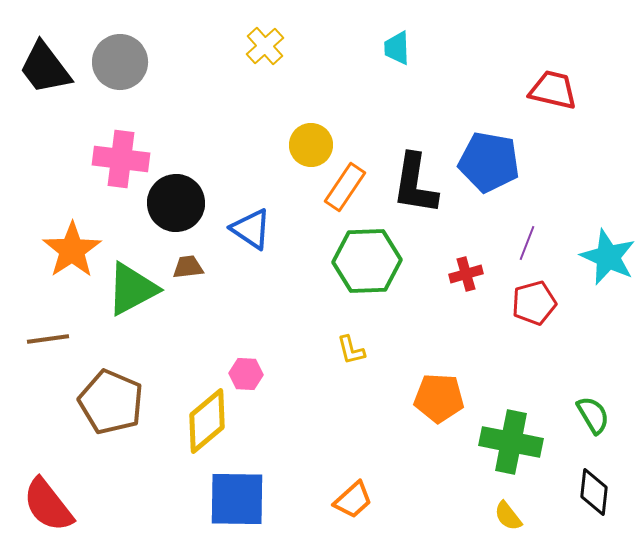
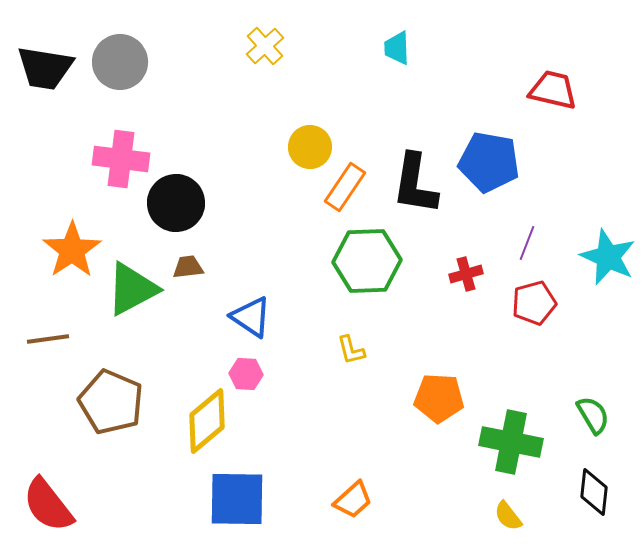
black trapezoid: rotated 44 degrees counterclockwise
yellow circle: moved 1 px left, 2 px down
blue triangle: moved 88 px down
